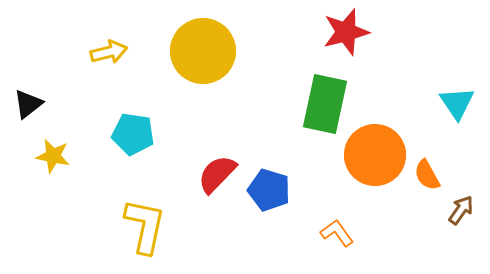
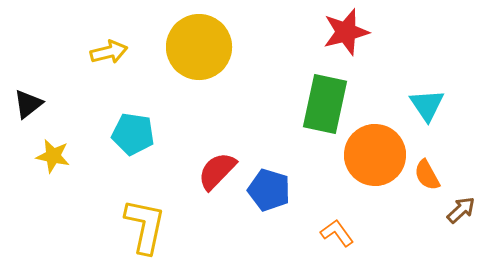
yellow circle: moved 4 px left, 4 px up
cyan triangle: moved 30 px left, 2 px down
red semicircle: moved 3 px up
brown arrow: rotated 12 degrees clockwise
